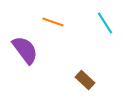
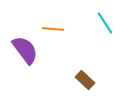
orange line: moved 7 px down; rotated 15 degrees counterclockwise
